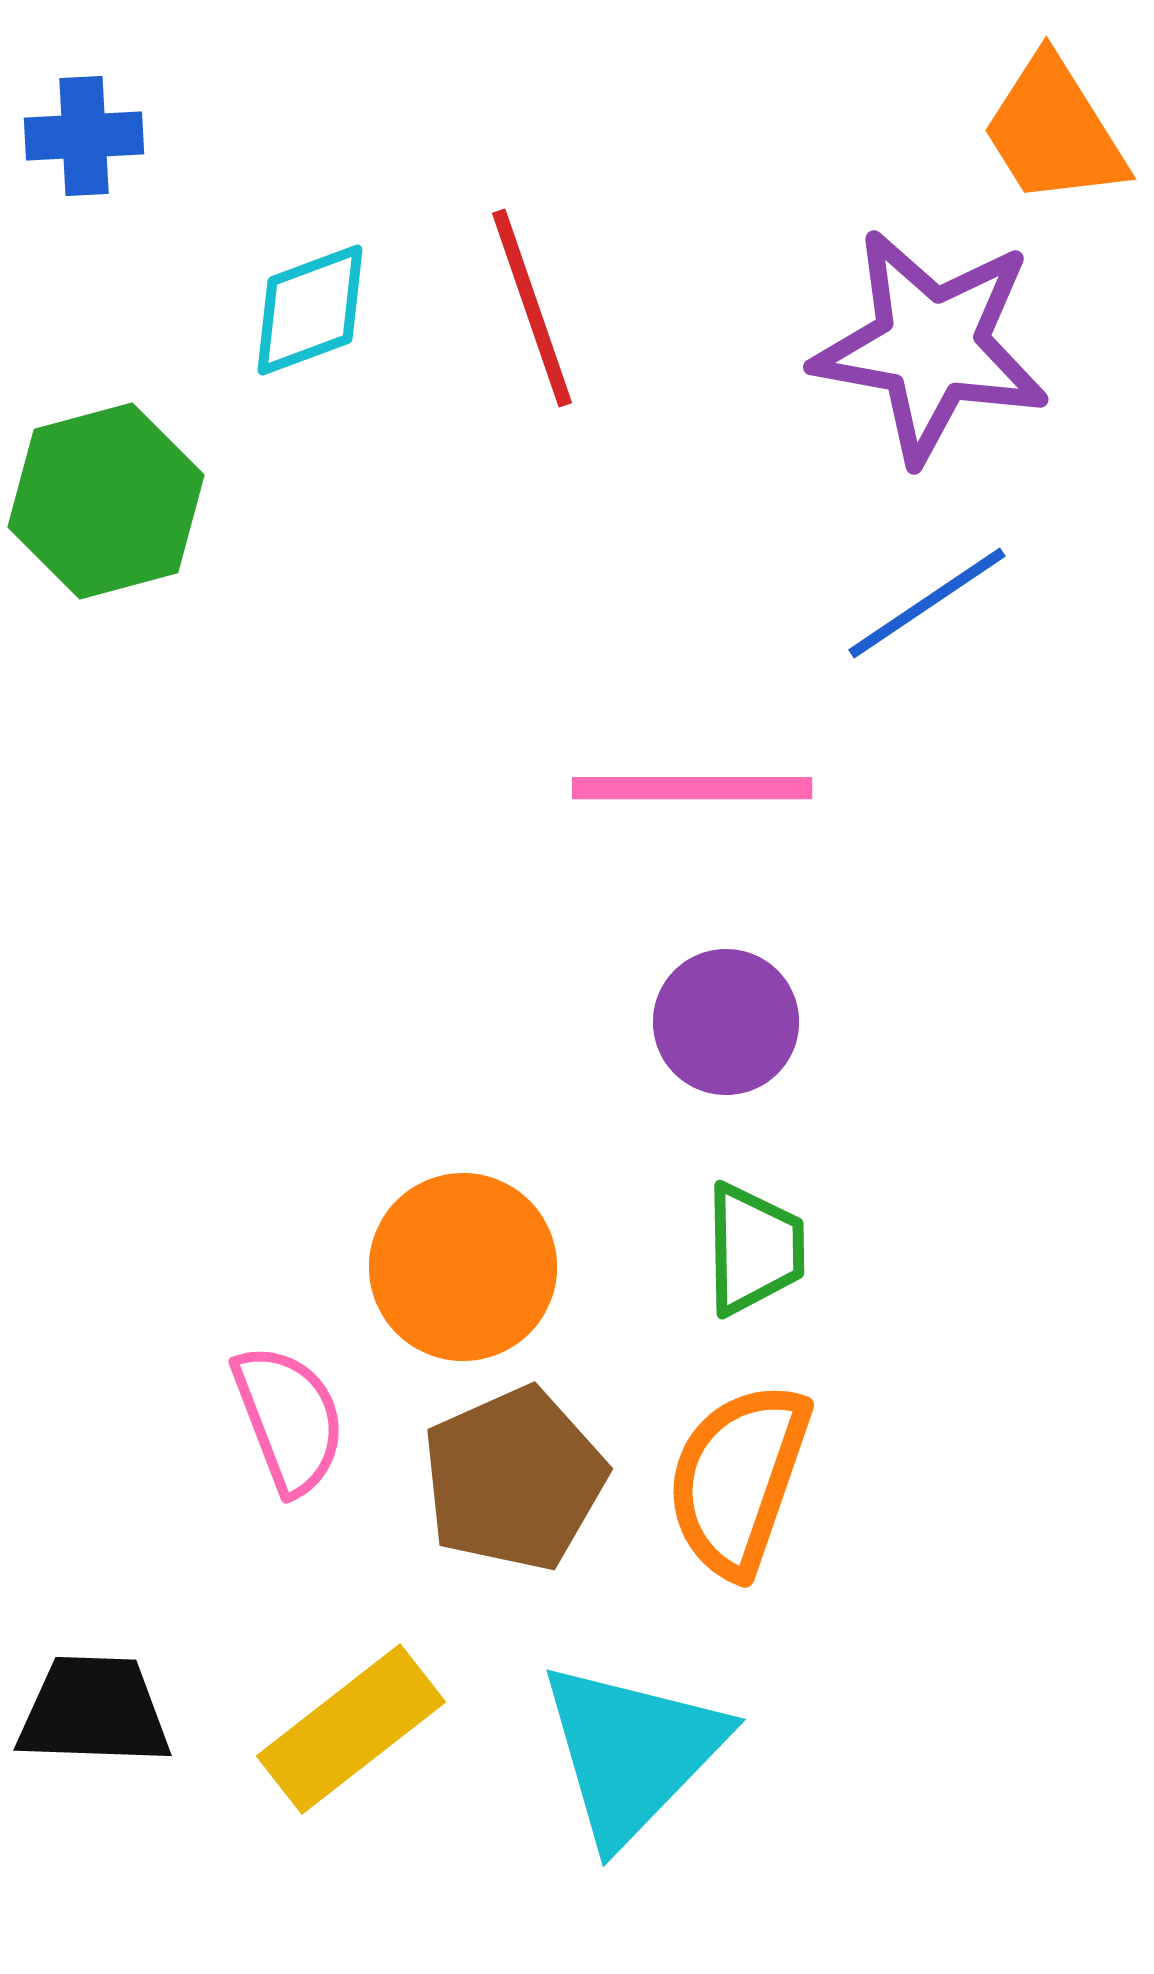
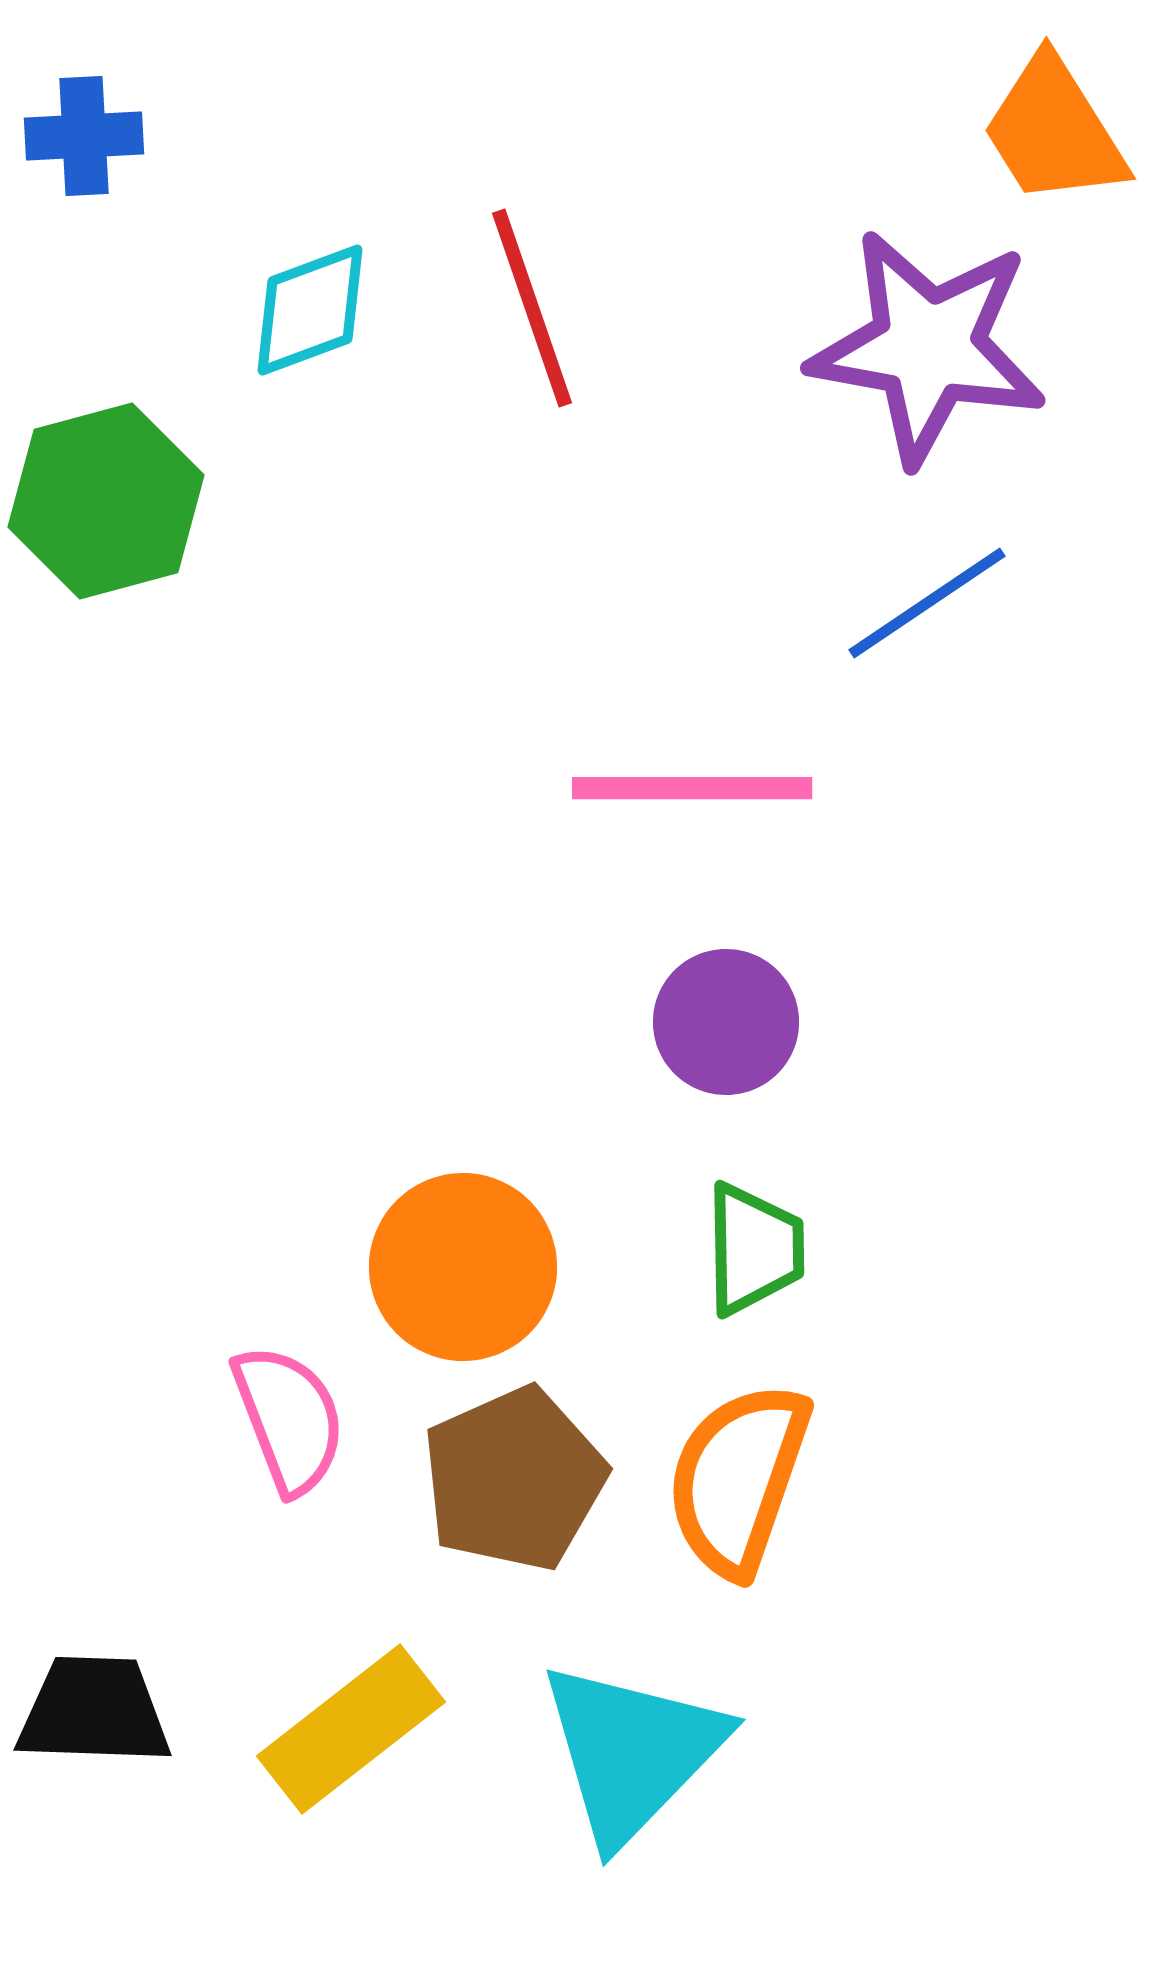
purple star: moved 3 px left, 1 px down
